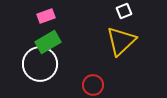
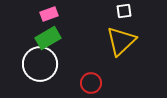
white square: rotated 14 degrees clockwise
pink rectangle: moved 3 px right, 2 px up
green rectangle: moved 4 px up
red circle: moved 2 px left, 2 px up
